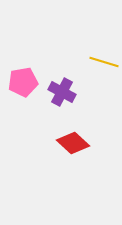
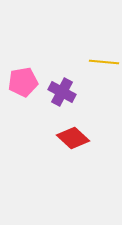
yellow line: rotated 12 degrees counterclockwise
red diamond: moved 5 px up
